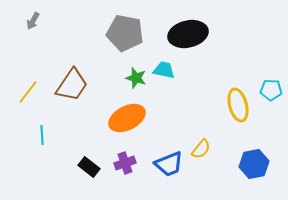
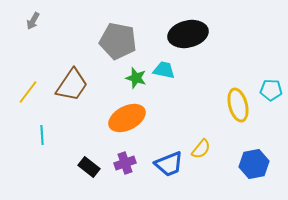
gray pentagon: moved 7 px left, 8 px down
